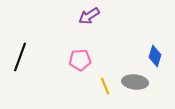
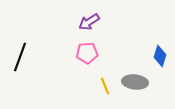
purple arrow: moved 6 px down
blue diamond: moved 5 px right
pink pentagon: moved 7 px right, 7 px up
